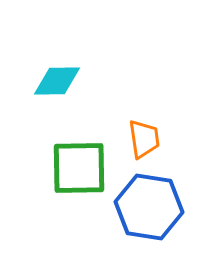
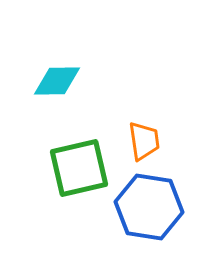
orange trapezoid: moved 2 px down
green square: rotated 12 degrees counterclockwise
